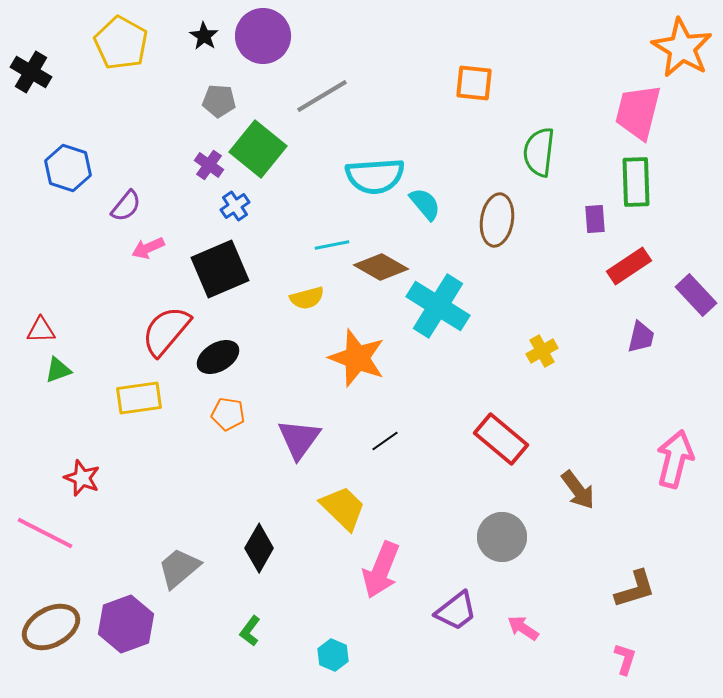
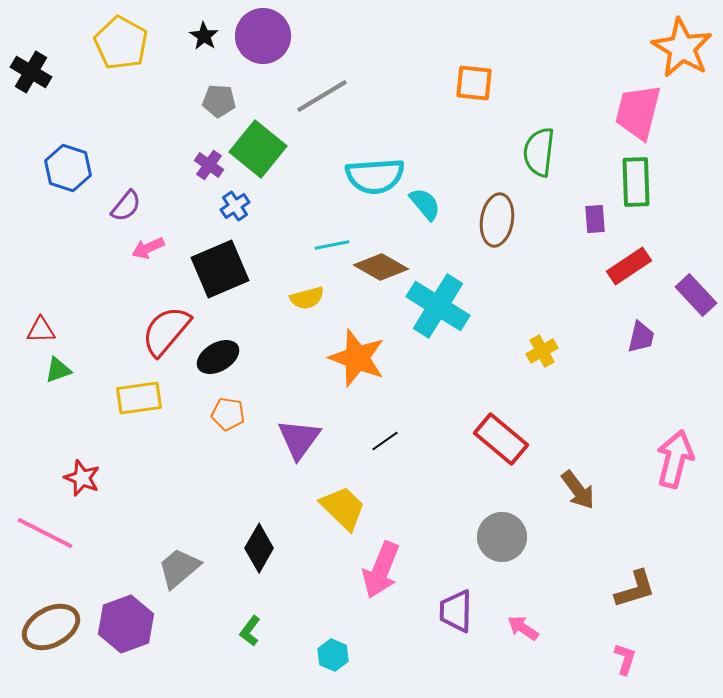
purple trapezoid at (456, 611): rotated 129 degrees clockwise
